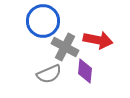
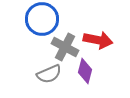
blue circle: moved 1 px left, 2 px up
purple diamond: rotated 10 degrees clockwise
